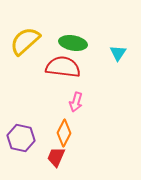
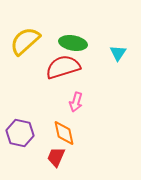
red semicircle: rotated 24 degrees counterclockwise
orange diamond: rotated 40 degrees counterclockwise
purple hexagon: moved 1 px left, 5 px up
